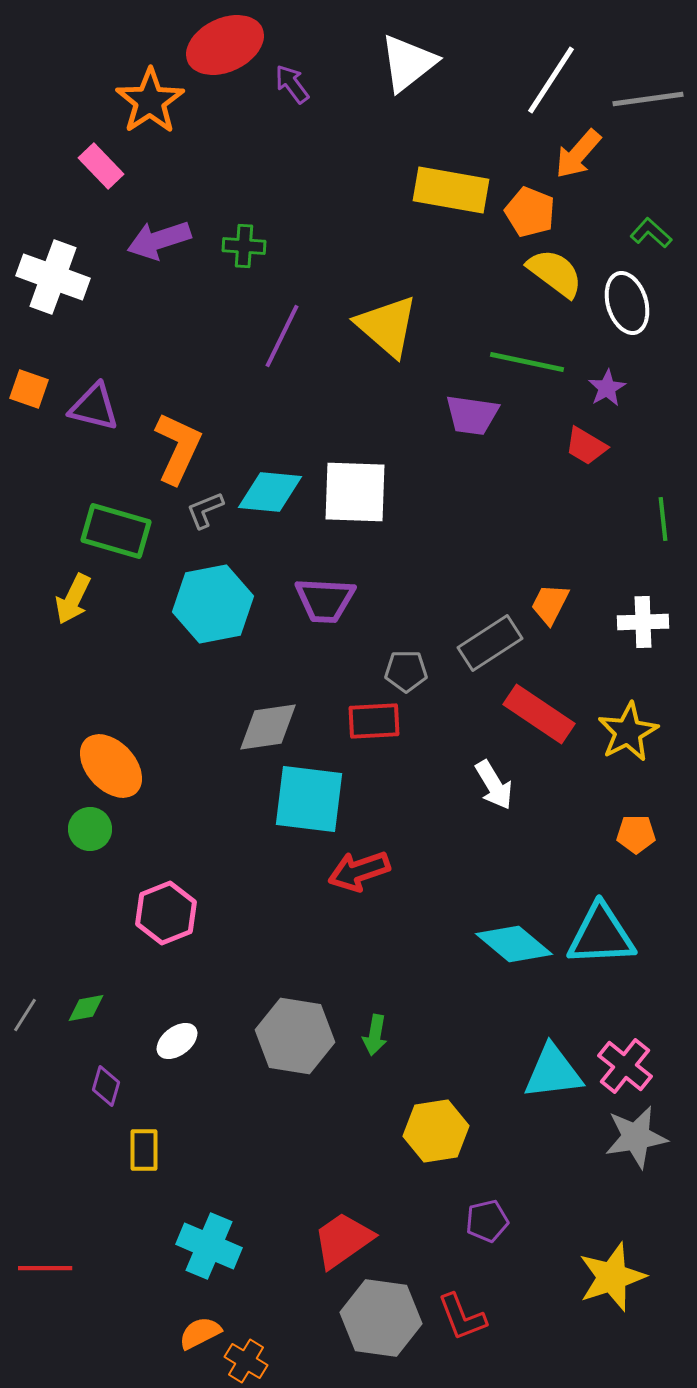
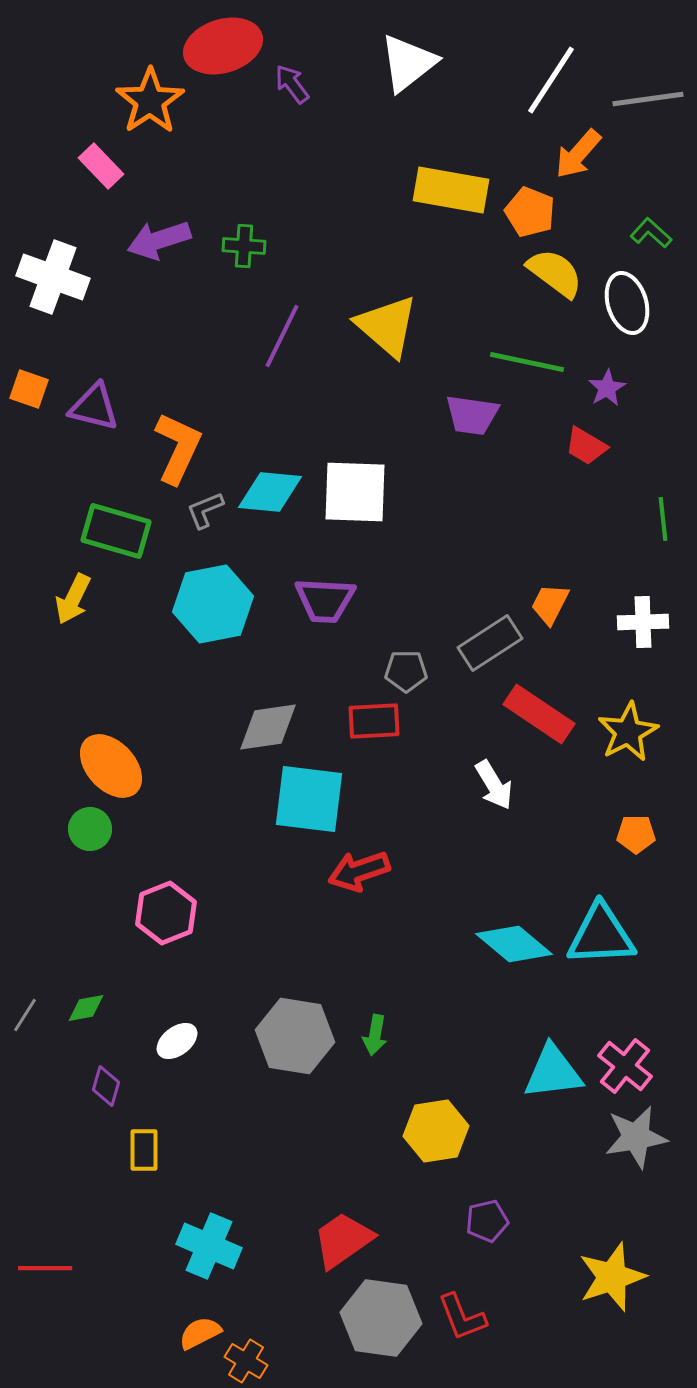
red ellipse at (225, 45): moved 2 px left, 1 px down; rotated 8 degrees clockwise
